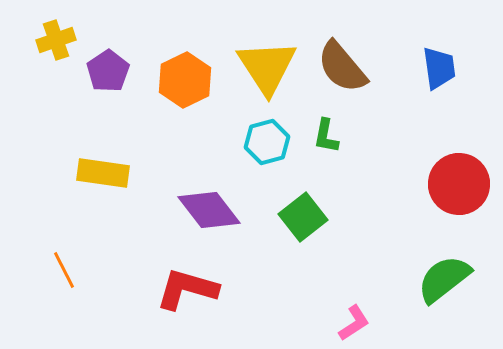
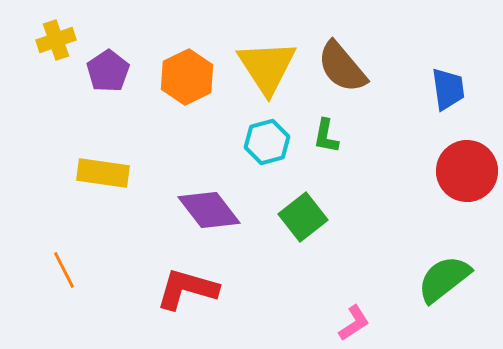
blue trapezoid: moved 9 px right, 21 px down
orange hexagon: moved 2 px right, 3 px up
red circle: moved 8 px right, 13 px up
